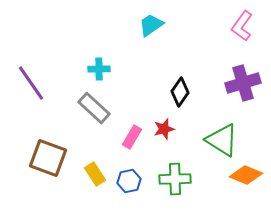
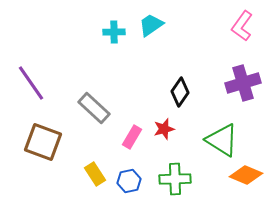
cyan cross: moved 15 px right, 37 px up
brown square: moved 5 px left, 16 px up
